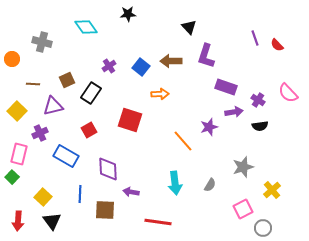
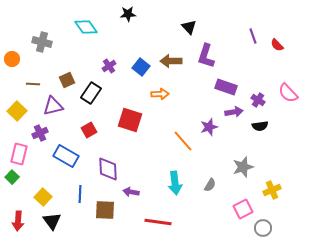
purple line at (255, 38): moved 2 px left, 2 px up
yellow cross at (272, 190): rotated 18 degrees clockwise
